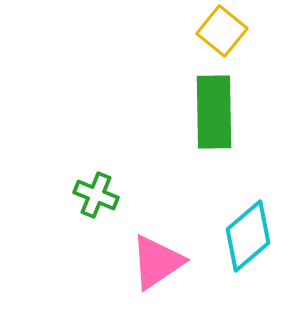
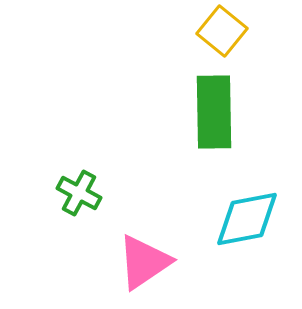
green cross: moved 17 px left, 2 px up; rotated 6 degrees clockwise
cyan diamond: moved 1 px left, 17 px up; rotated 30 degrees clockwise
pink triangle: moved 13 px left
